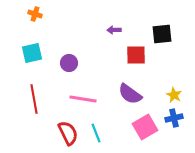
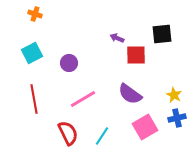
purple arrow: moved 3 px right, 8 px down; rotated 24 degrees clockwise
cyan square: rotated 15 degrees counterclockwise
pink line: rotated 40 degrees counterclockwise
blue cross: moved 3 px right
cyan line: moved 6 px right, 3 px down; rotated 54 degrees clockwise
